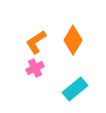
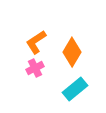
orange diamond: moved 1 px left, 12 px down
